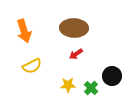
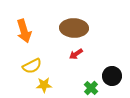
yellow star: moved 24 px left
